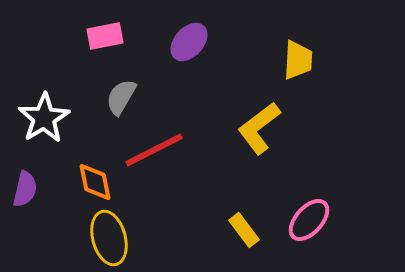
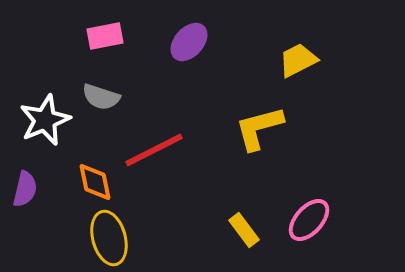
yellow trapezoid: rotated 120 degrees counterclockwise
gray semicircle: moved 20 px left; rotated 102 degrees counterclockwise
white star: moved 1 px right, 2 px down; rotated 9 degrees clockwise
yellow L-shape: rotated 22 degrees clockwise
